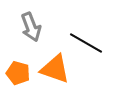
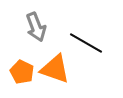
gray arrow: moved 5 px right
orange pentagon: moved 4 px right, 1 px up; rotated 10 degrees clockwise
